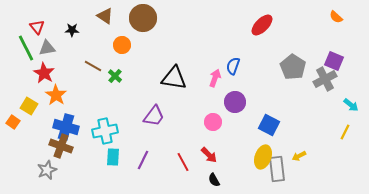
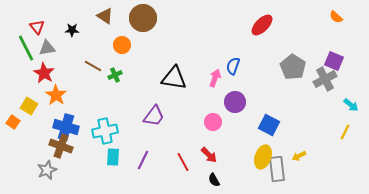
green cross: moved 1 px up; rotated 24 degrees clockwise
